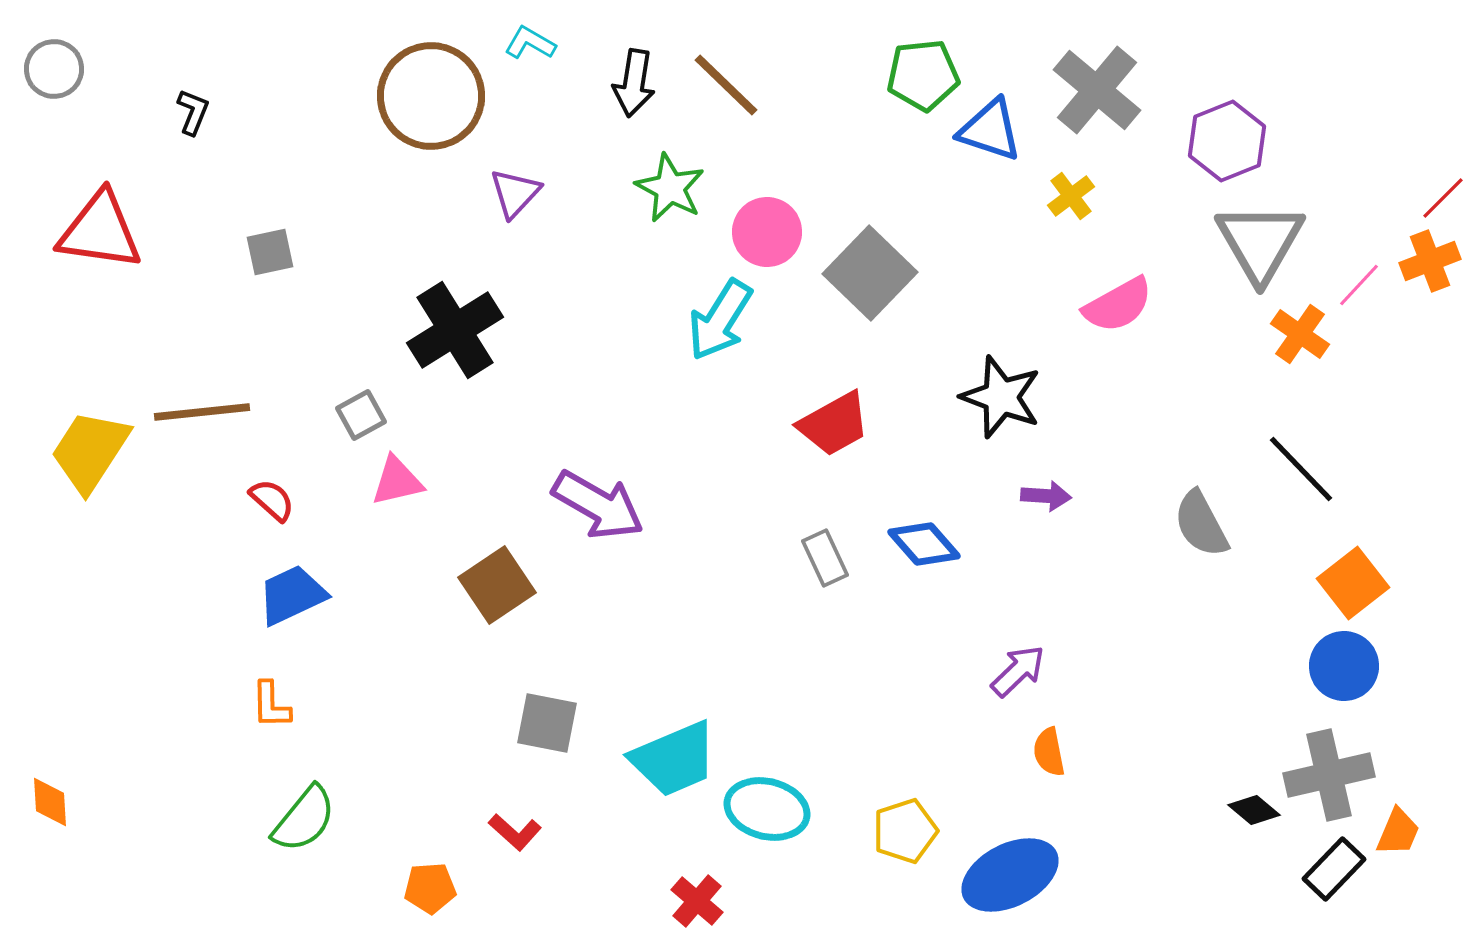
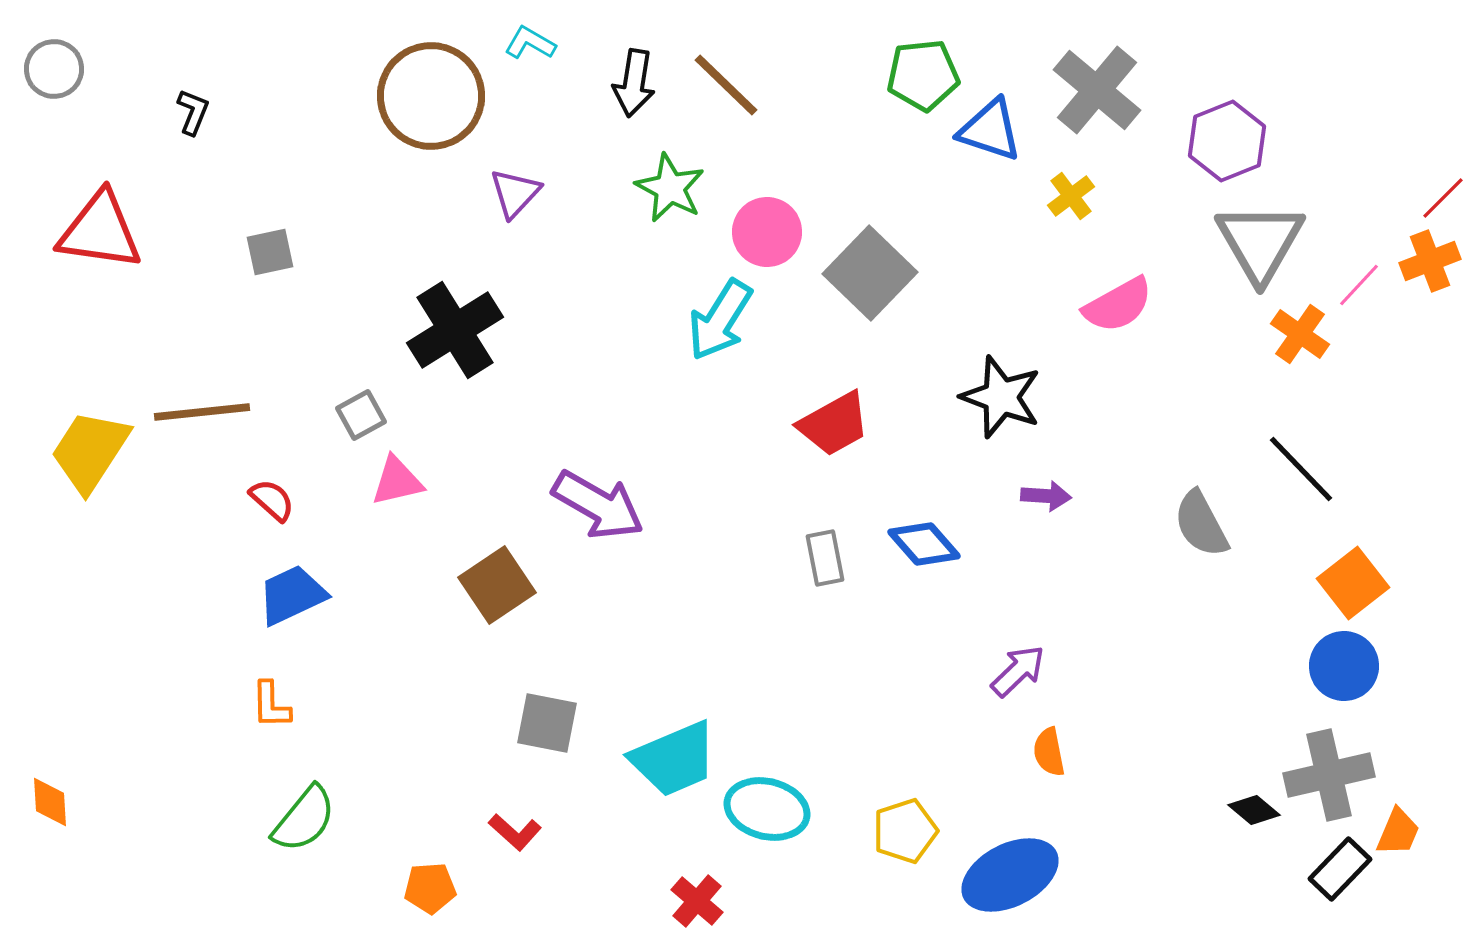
gray rectangle at (825, 558): rotated 14 degrees clockwise
black rectangle at (1334, 869): moved 6 px right
